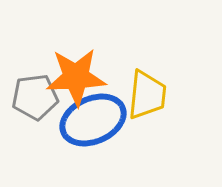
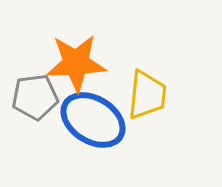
orange star: moved 14 px up
blue ellipse: rotated 56 degrees clockwise
